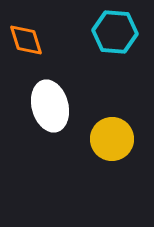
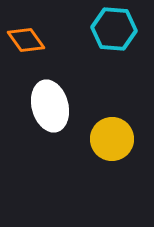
cyan hexagon: moved 1 px left, 3 px up
orange diamond: rotated 18 degrees counterclockwise
